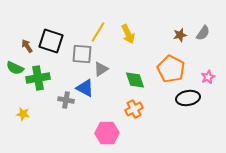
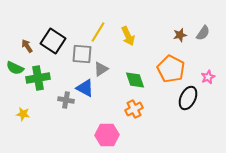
yellow arrow: moved 2 px down
black square: moved 2 px right; rotated 15 degrees clockwise
black ellipse: rotated 55 degrees counterclockwise
pink hexagon: moved 2 px down
